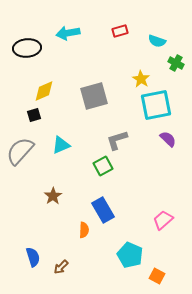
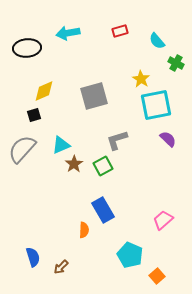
cyan semicircle: rotated 30 degrees clockwise
gray semicircle: moved 2 px right, 2 px up
brown star: moved 21 px right, 32 px up
orange square: rotated 21 degrees clockwise
